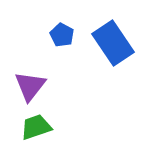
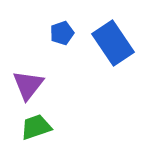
blue pentagon: moved 2 px up; rotated 25 degrees clockwise
purple triangle: moved 2 px left, 1 px up
